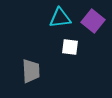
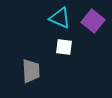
cyan triangle: rotated 30 degrees clockwise
white square: moved 6 px left
